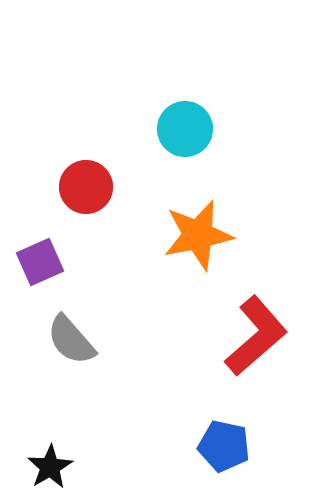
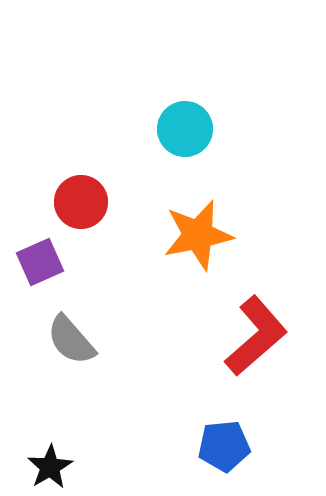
red circle: moved 5 px left, 15 px down
blue pentagon: rotated 18 degrees counterclockwise
